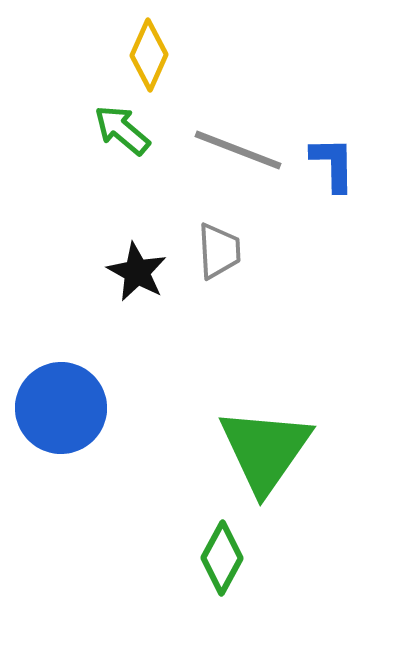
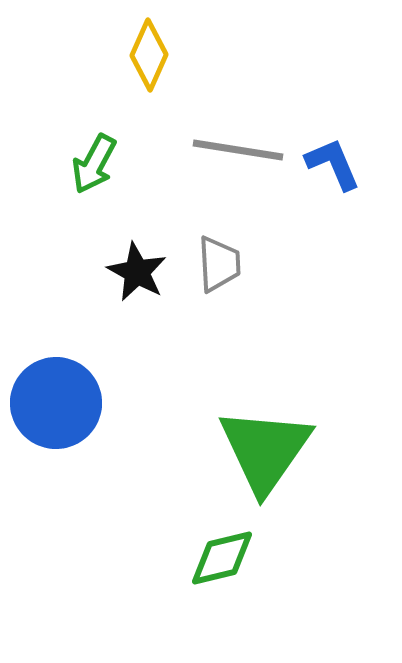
green arrow: moved 28 px left, 34 px down; rotated 102 degrees counterclockwise
gray line: rotated 12 degrees counterclockwise
blue L-shape: rotated 22 degrees counterclockwise
gray trapezoid: moved 13 px down
blue circle: moved 5 px left, 5 px up
green diamond: rotated 48 degrees clockwise
